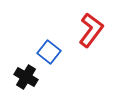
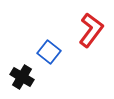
black cross: moved 4 px left
